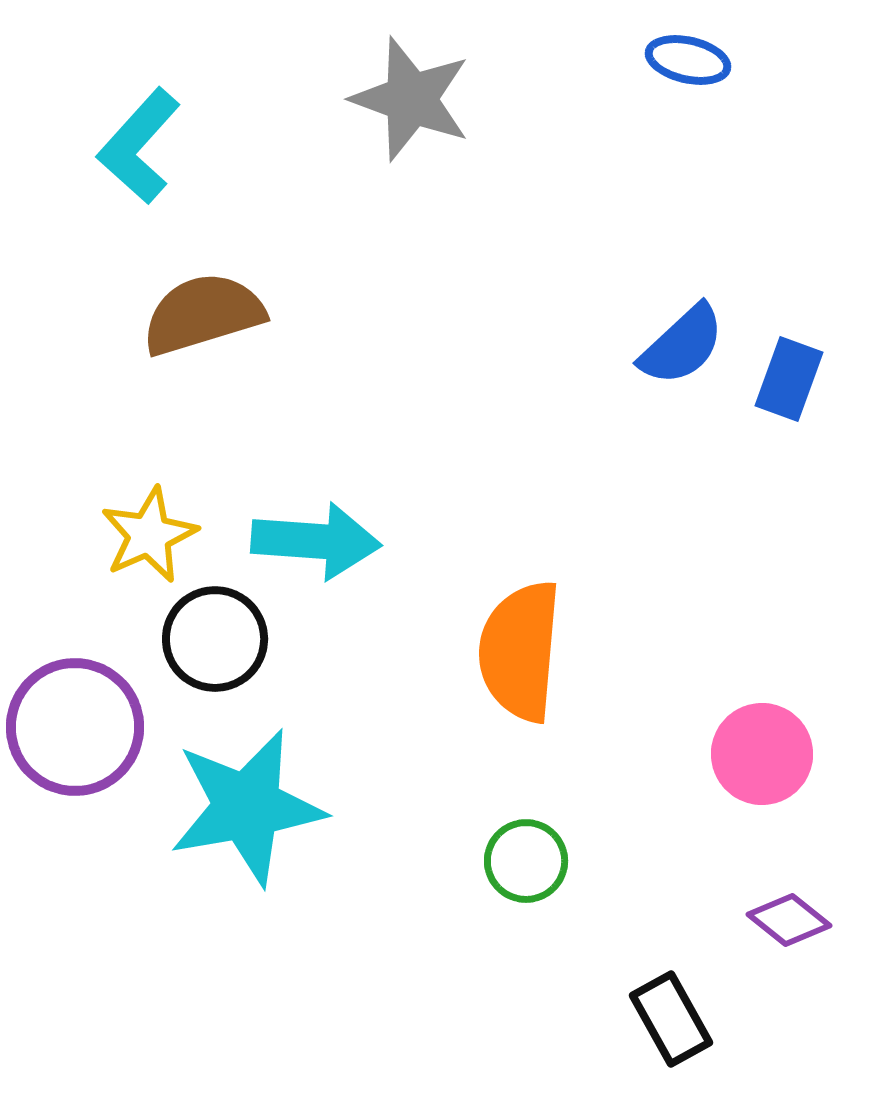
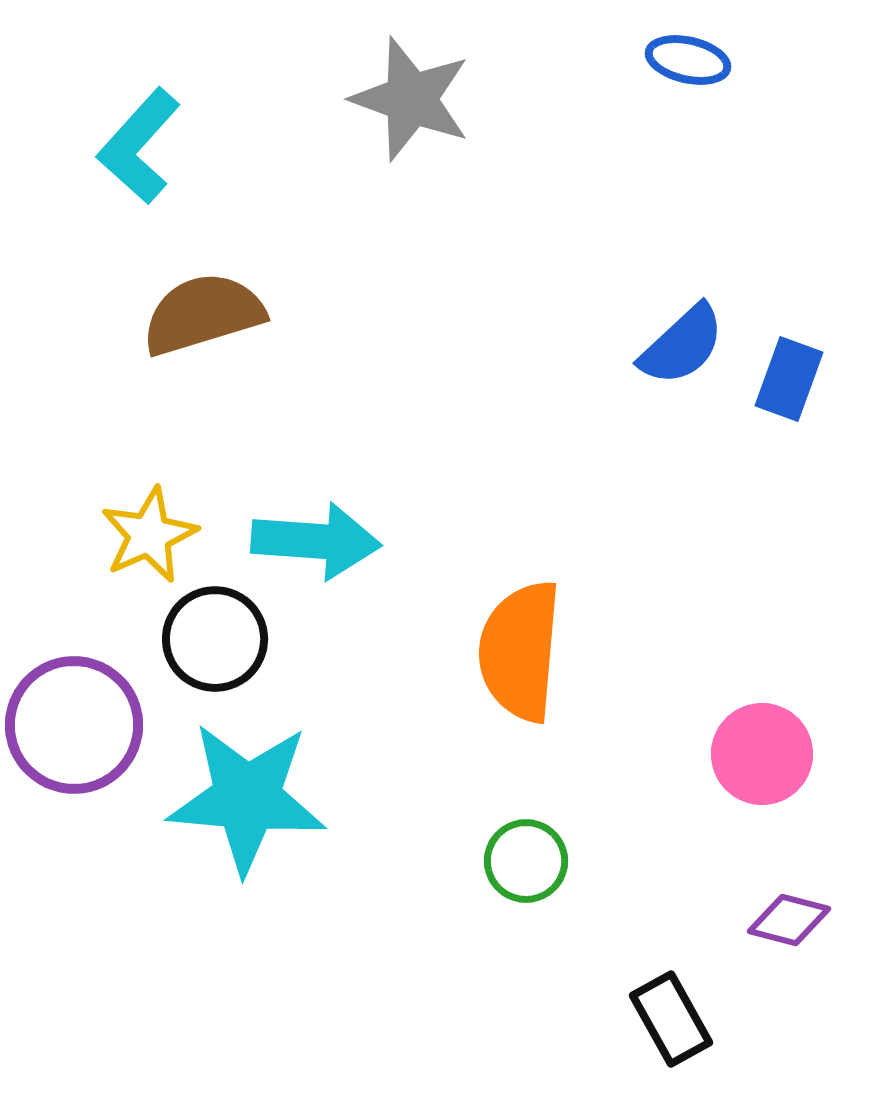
purple circle: moved 1 px left, 2 px up
cyan star: moved 9 px up; rotated 15 degrees clockwise
purple diamond: rotated 24 degrees counterclockwise
